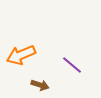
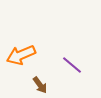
brown arrow: rotated 36 degrees clockwise
